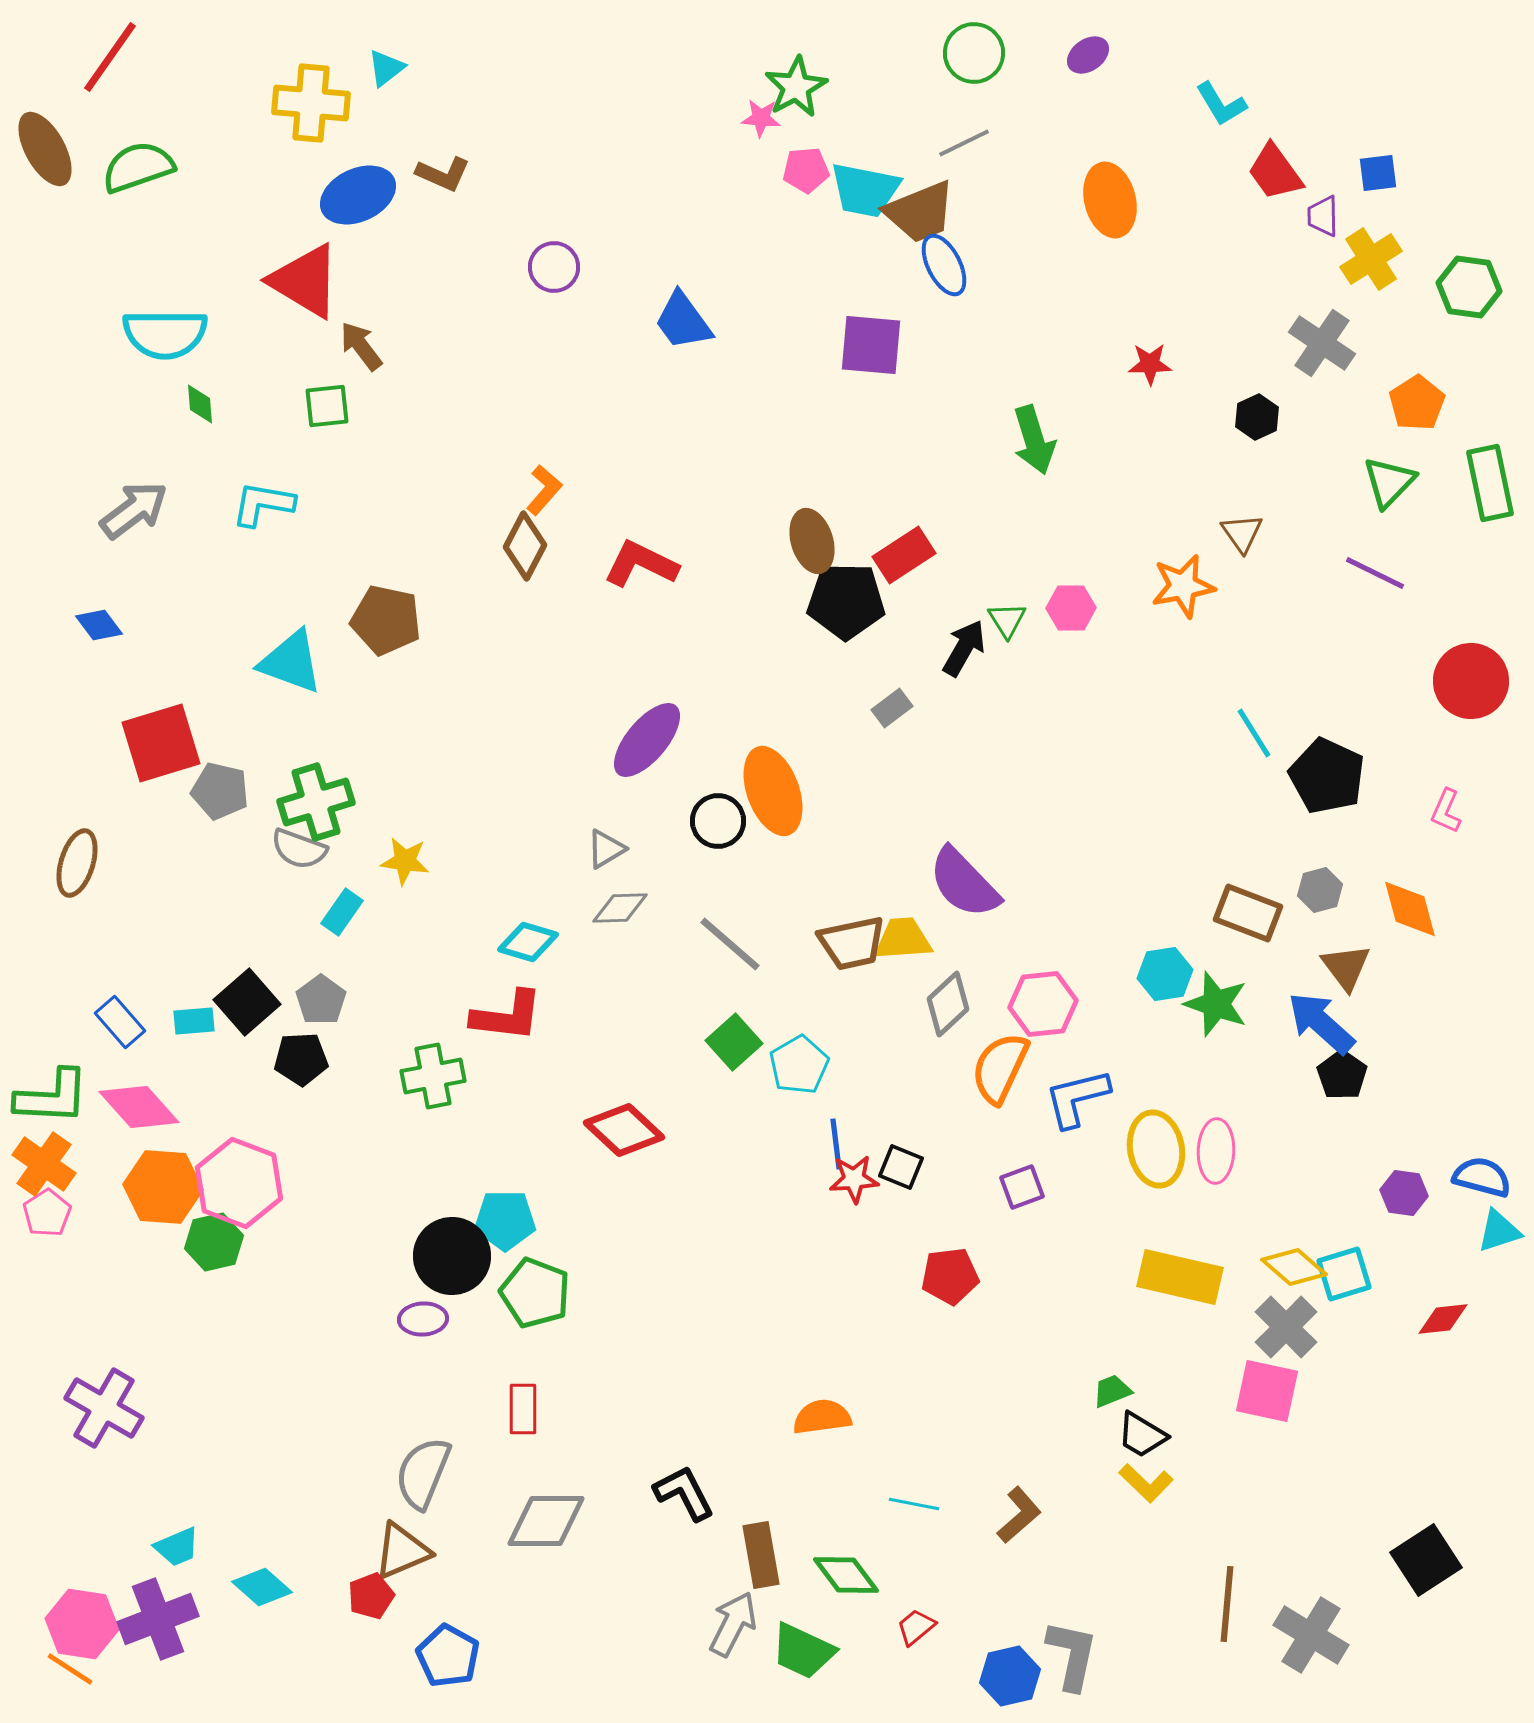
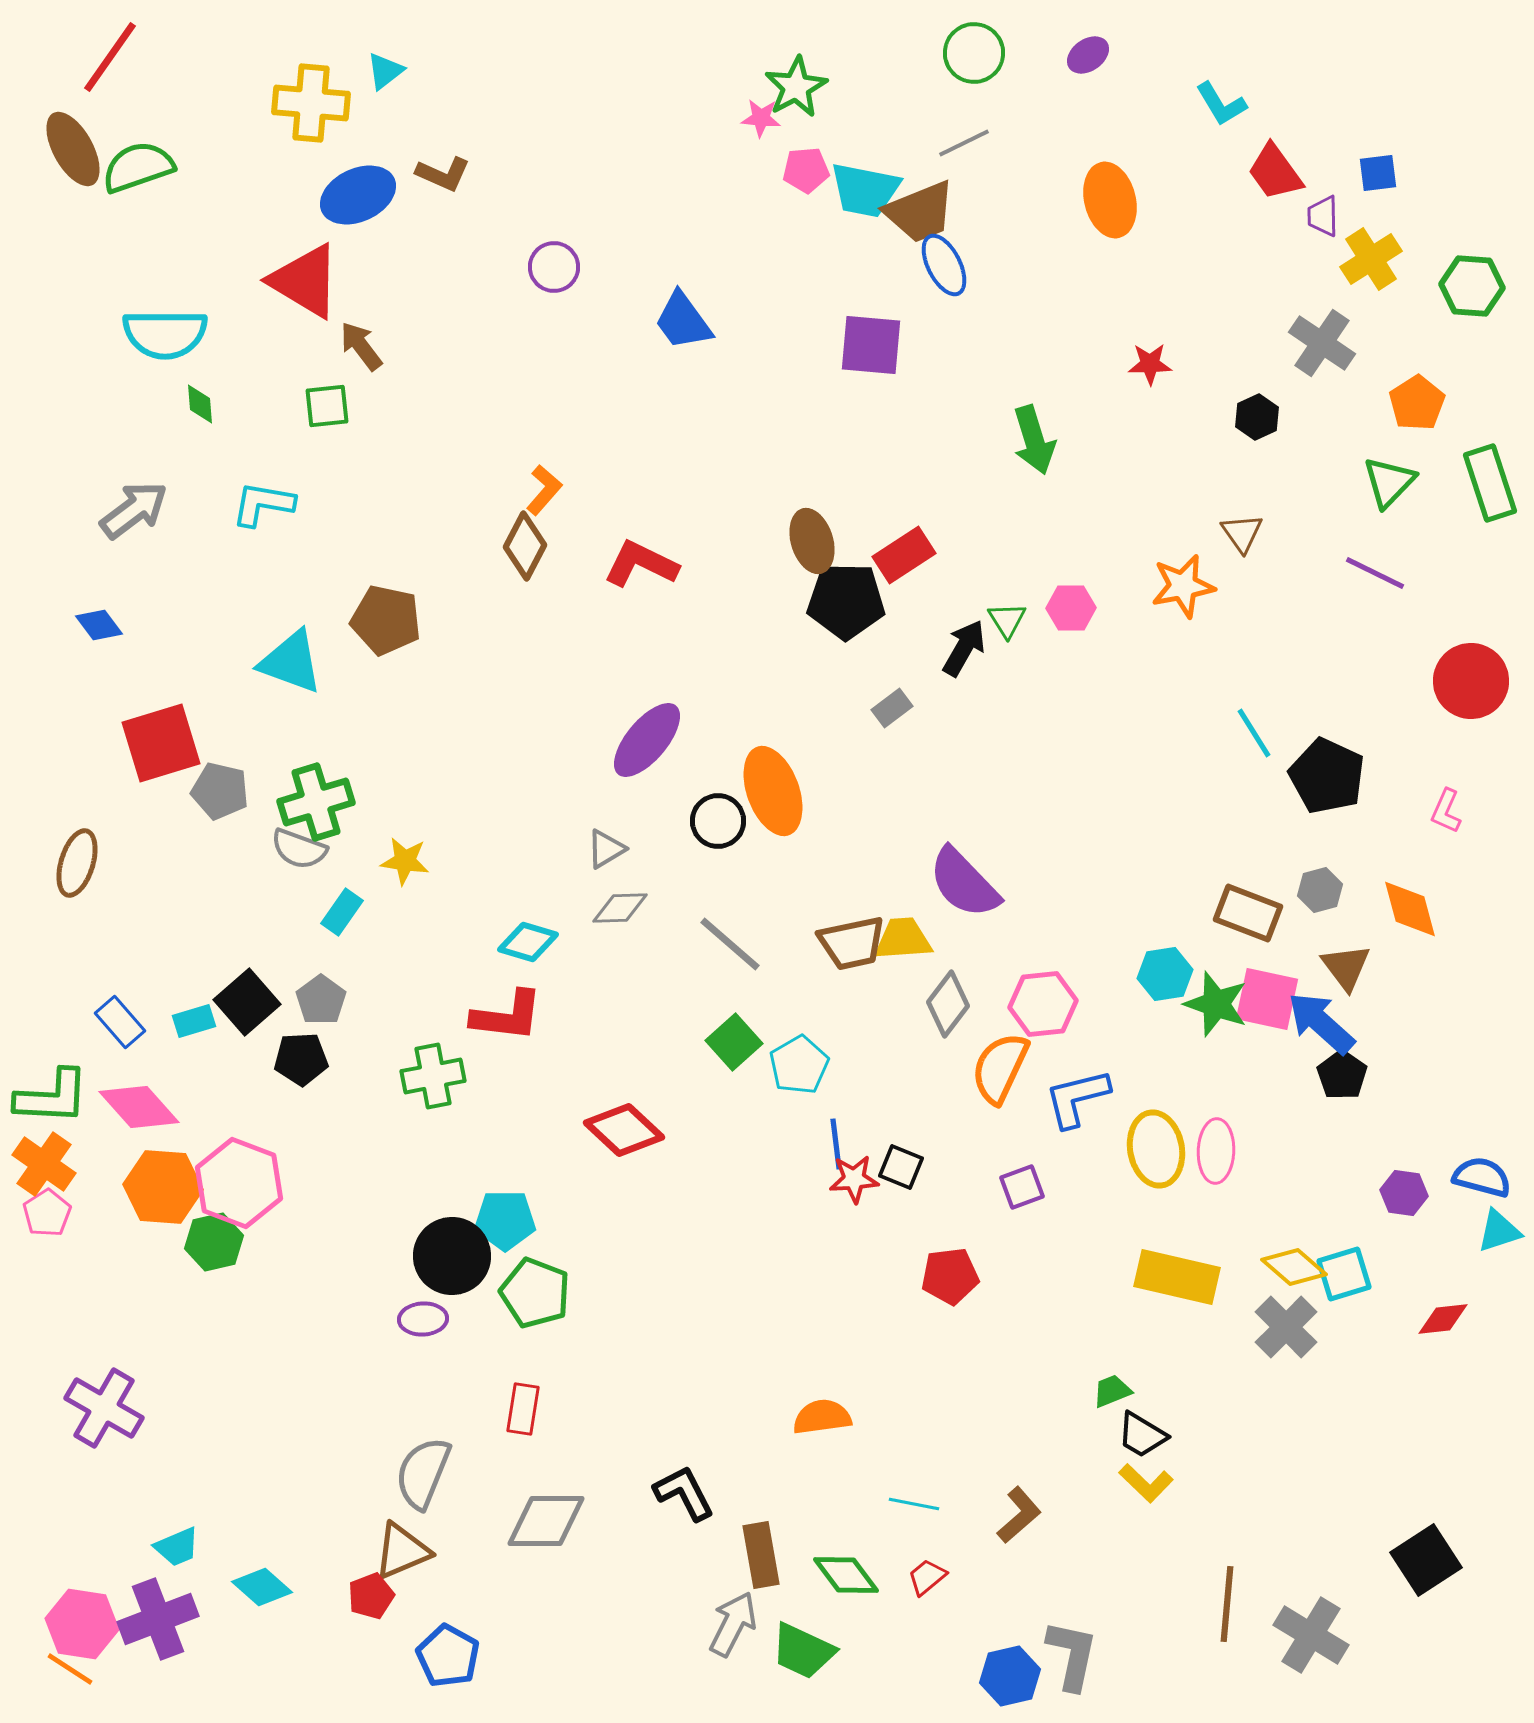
cyan triangle at (386, 68): moved 1 px left, 3 px down
brown ellipse at (45, 149): moved 28 px right
green hexagon at (1469, 287): moved 3 px right, 1 px up; rotated 4 degrees counterclockwise
green rectangle at (1490, 483): rotated 6 degrees counterclockwise
gray diamond at (948, 1004): rotated 10 degrees counterclockwise
cyan rectangle at (194, 1021): rotated 12 degrees counterclockwise
yellow rectangle at (1180, 1277): moved 3 px left
pink square at (1267, 1391): moved 392 px up
red rectangle at (523, 1409): rotated 9 degrees clockwise
red trapezoid at (916, 1627): moved 11 px right, 50 px up
